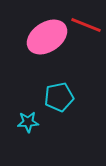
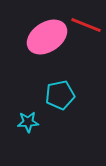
cyan pentagon: moved 1 px right, 2 px up
